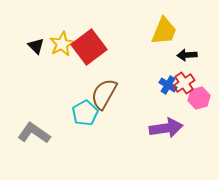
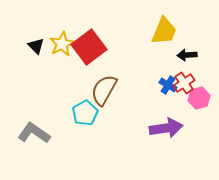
brown semicircle: moved 4 px up
